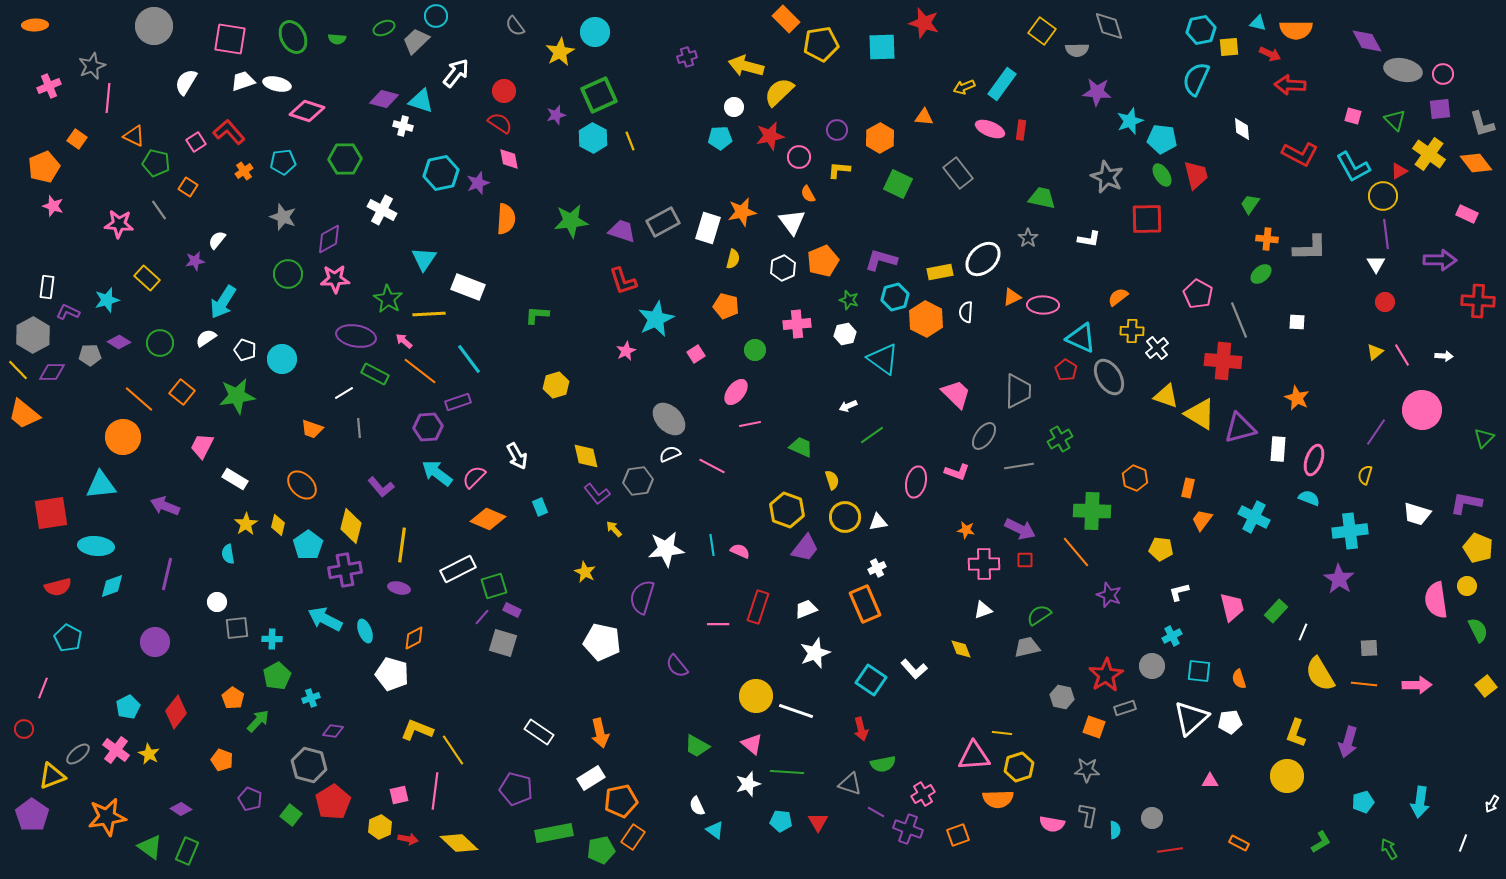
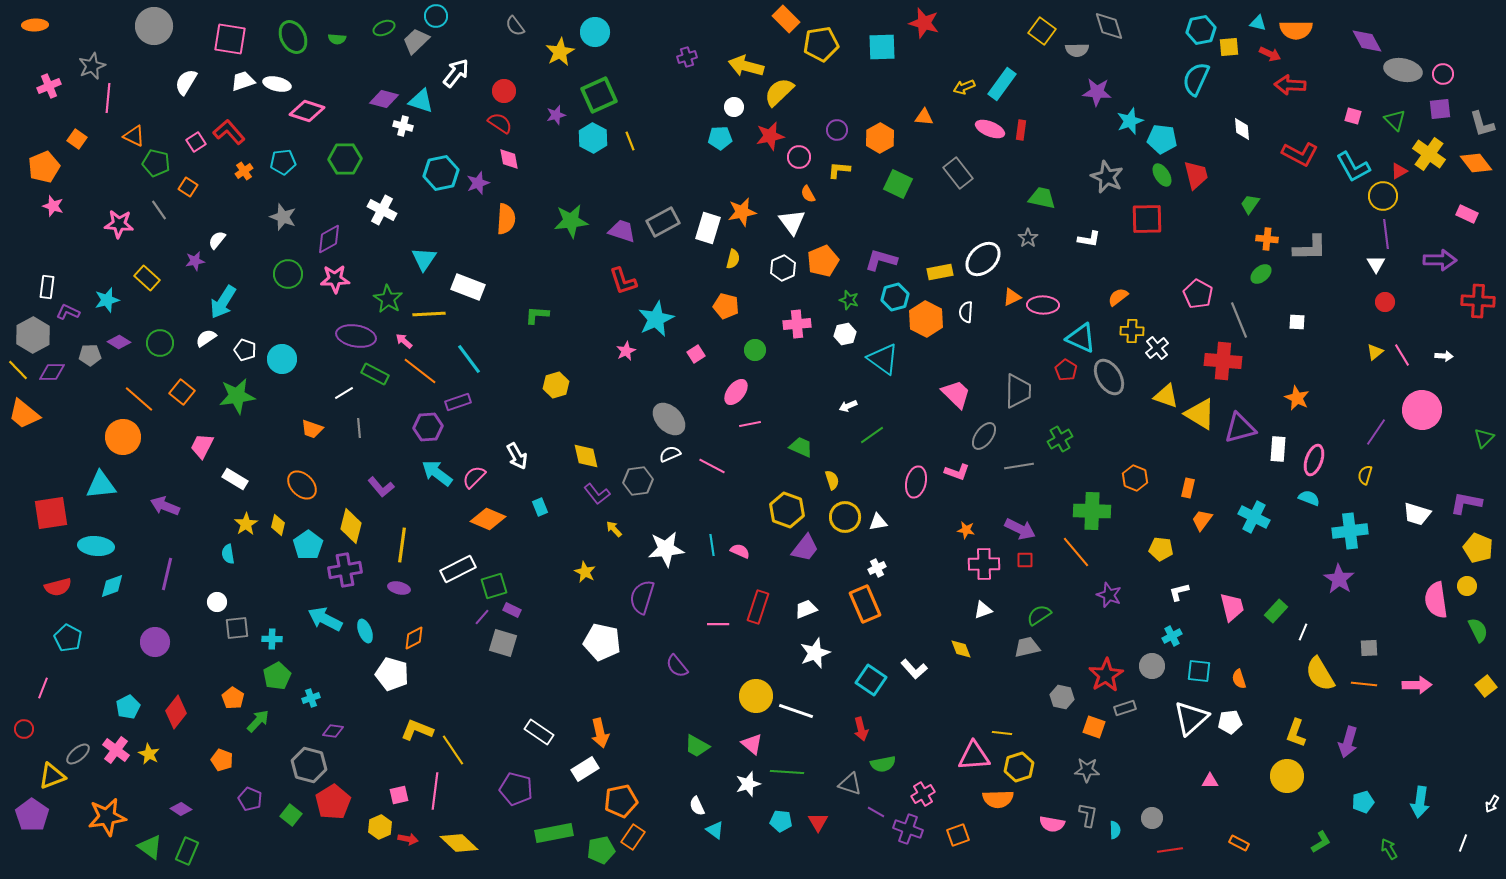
white rectangle at (591, 778): moved 6 px left, 9 px up
